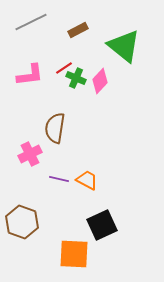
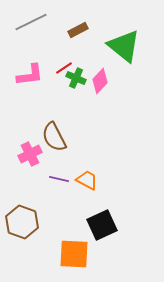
brown semicircle: moved 1 px left, 9 px down; rotated 36 degrees counterclockwise
